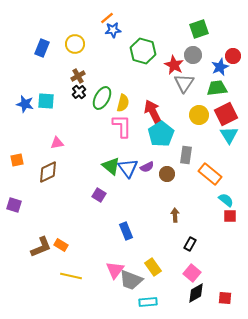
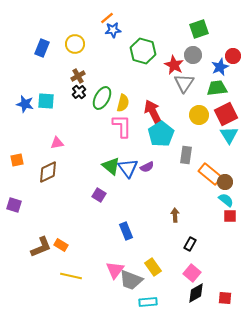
brown circle at (167, 174): moved 58 px right, 8 px down
